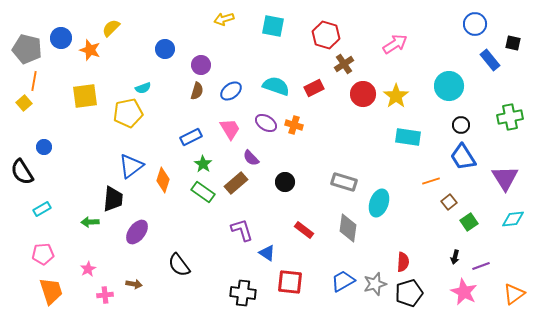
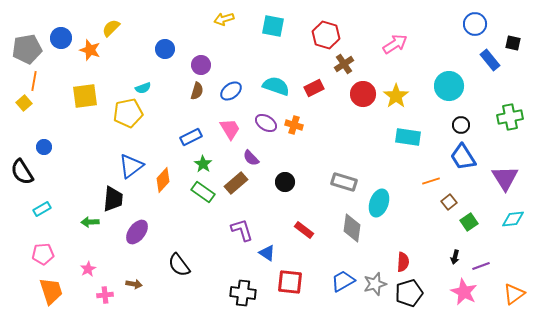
gray pentagon at (27, 49): rotated 24 degrees counterclockwise
orange diamond at (163, 180): rotated 25 degrees clockwise
gray diamond at (348, 228): moved 4 px right
